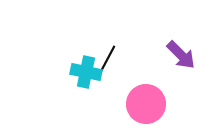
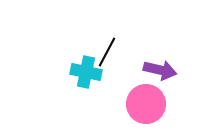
purple arrow: moved 21 px left, 15 px down; rotated 32 degrees counterclockwise
black line: moved 8 px up
